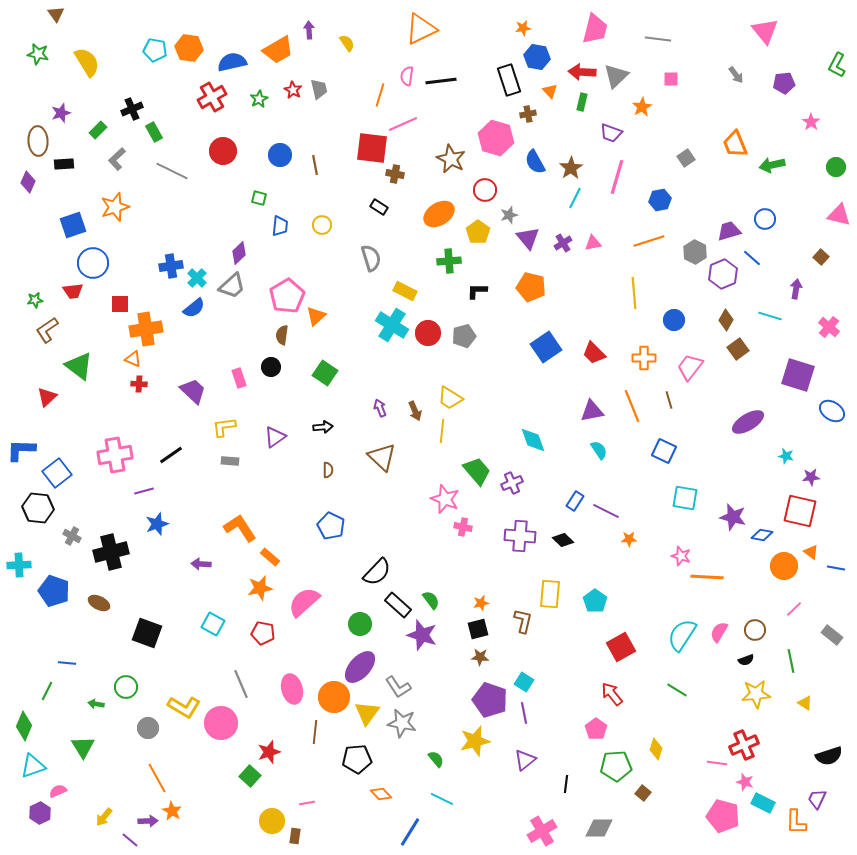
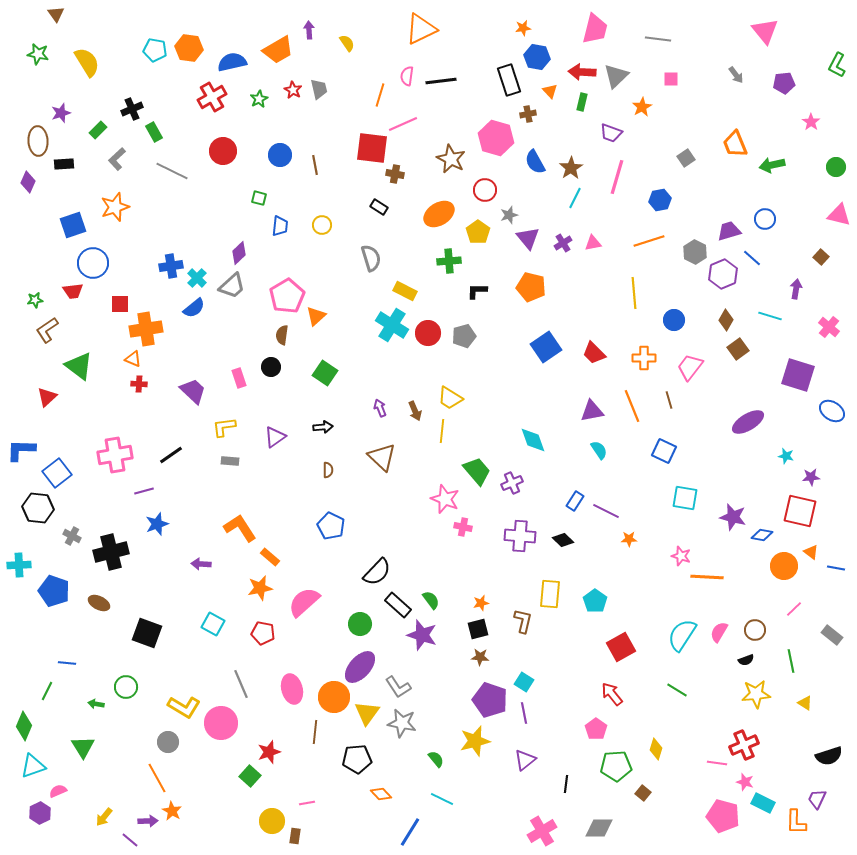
gray circle at (148, 728): moved 20 px right, 14 px down
